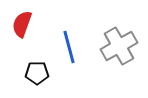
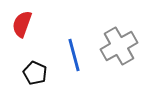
blue line: moved 5 px right, 8 px down
black pentagon: moved 2 px left; rotated 25 degrees clockwise
